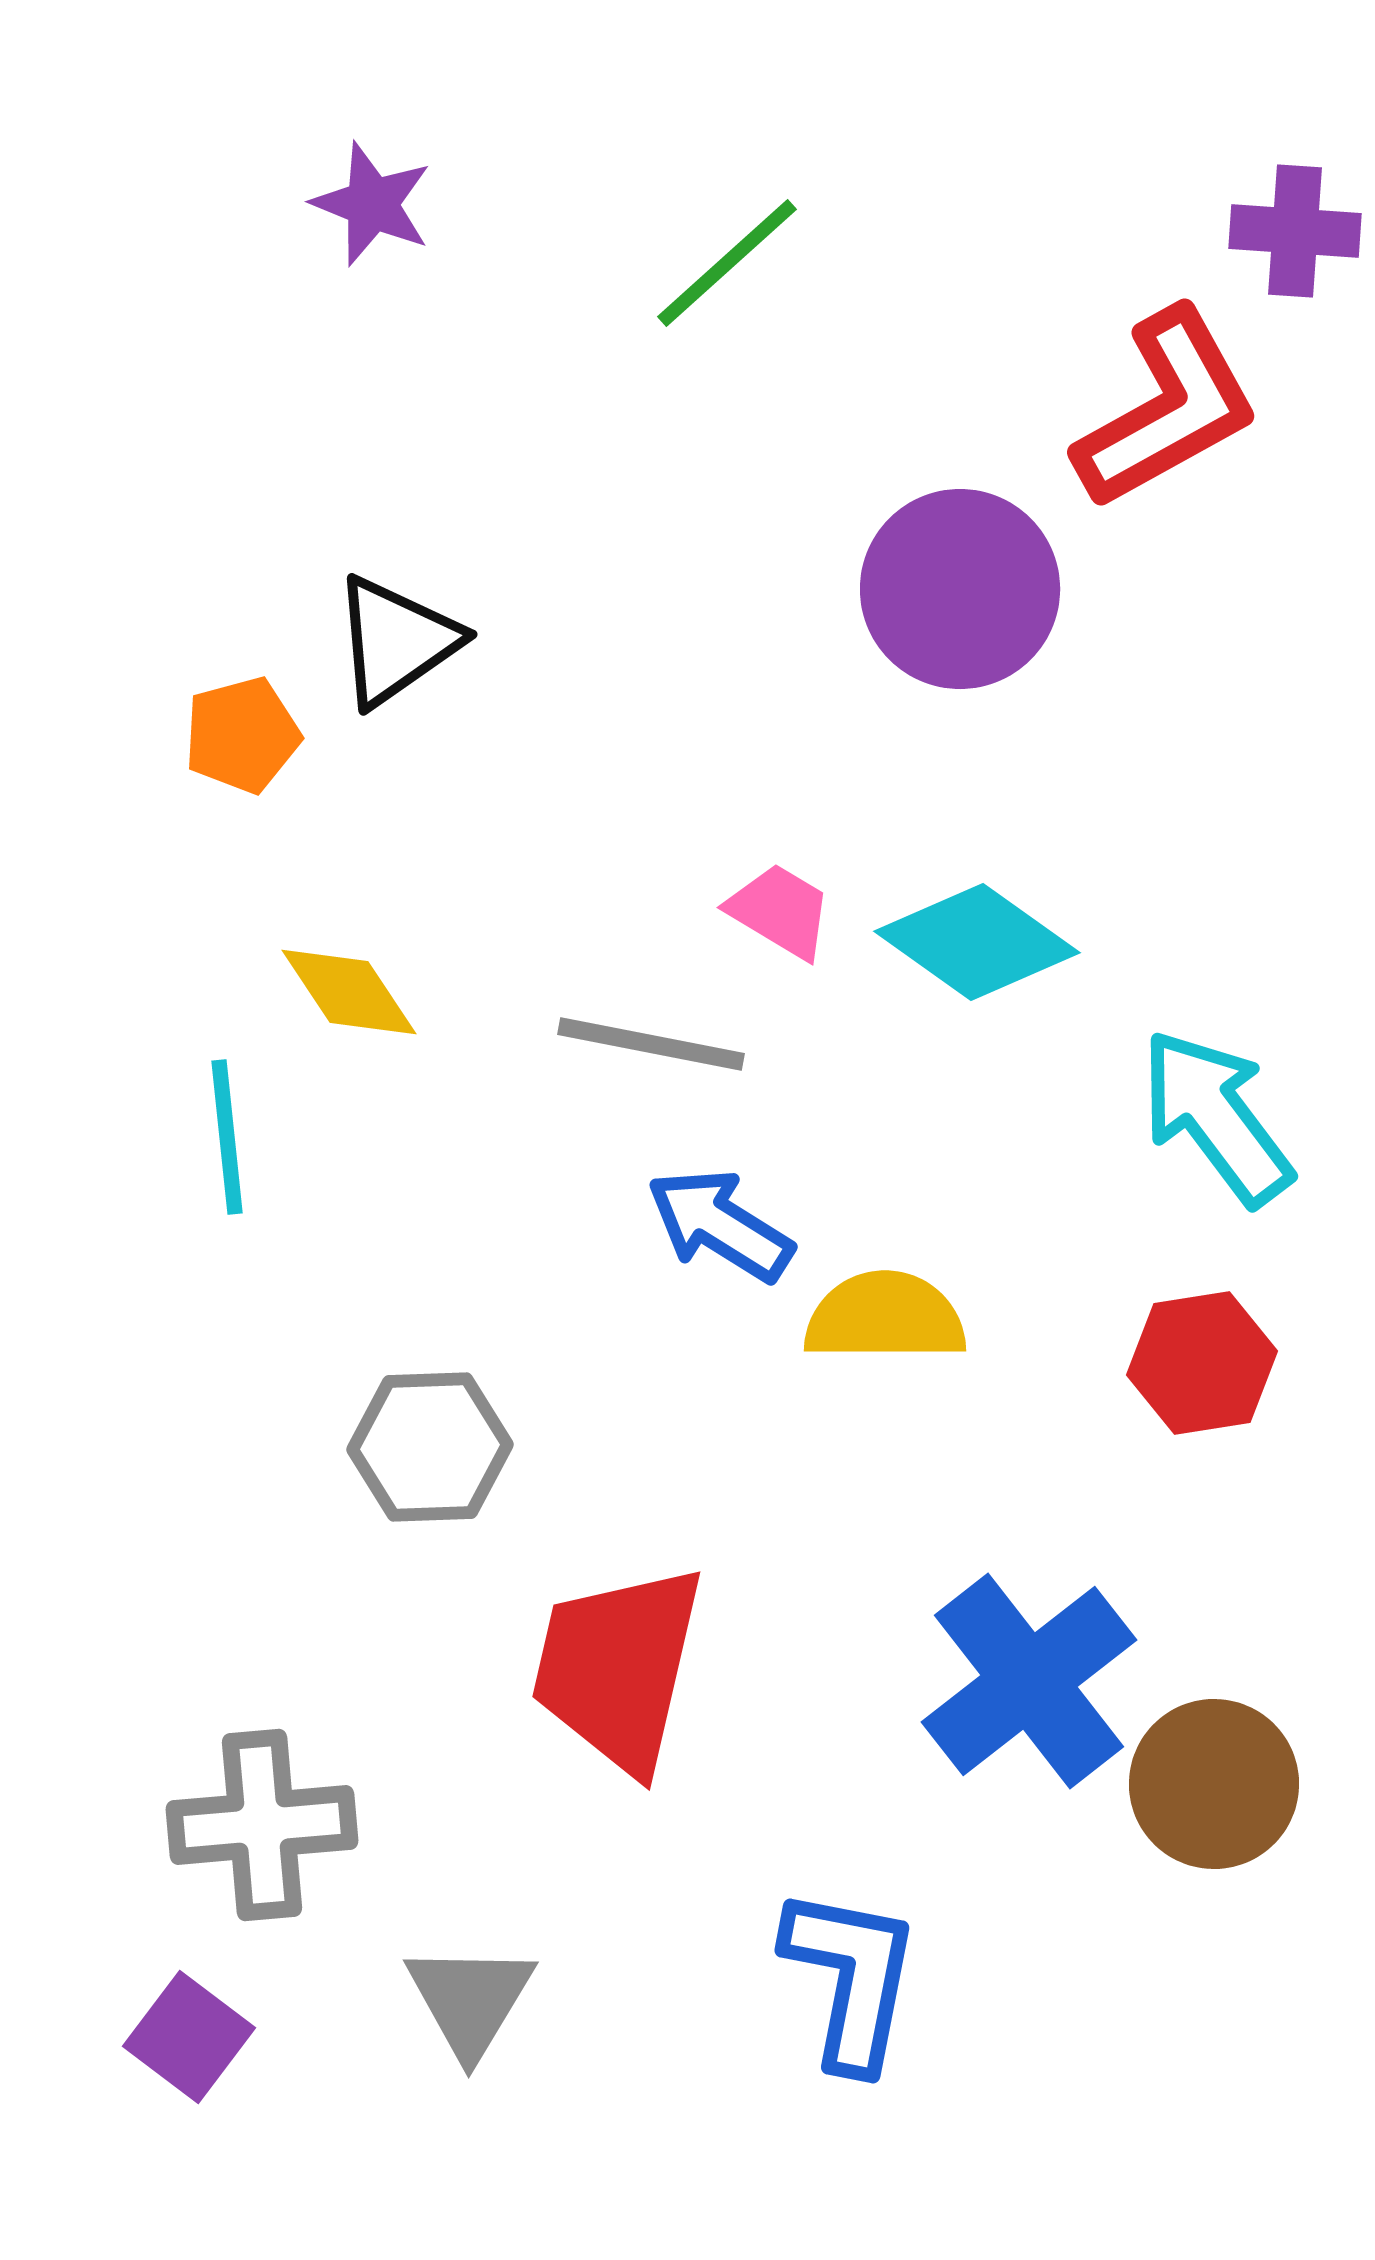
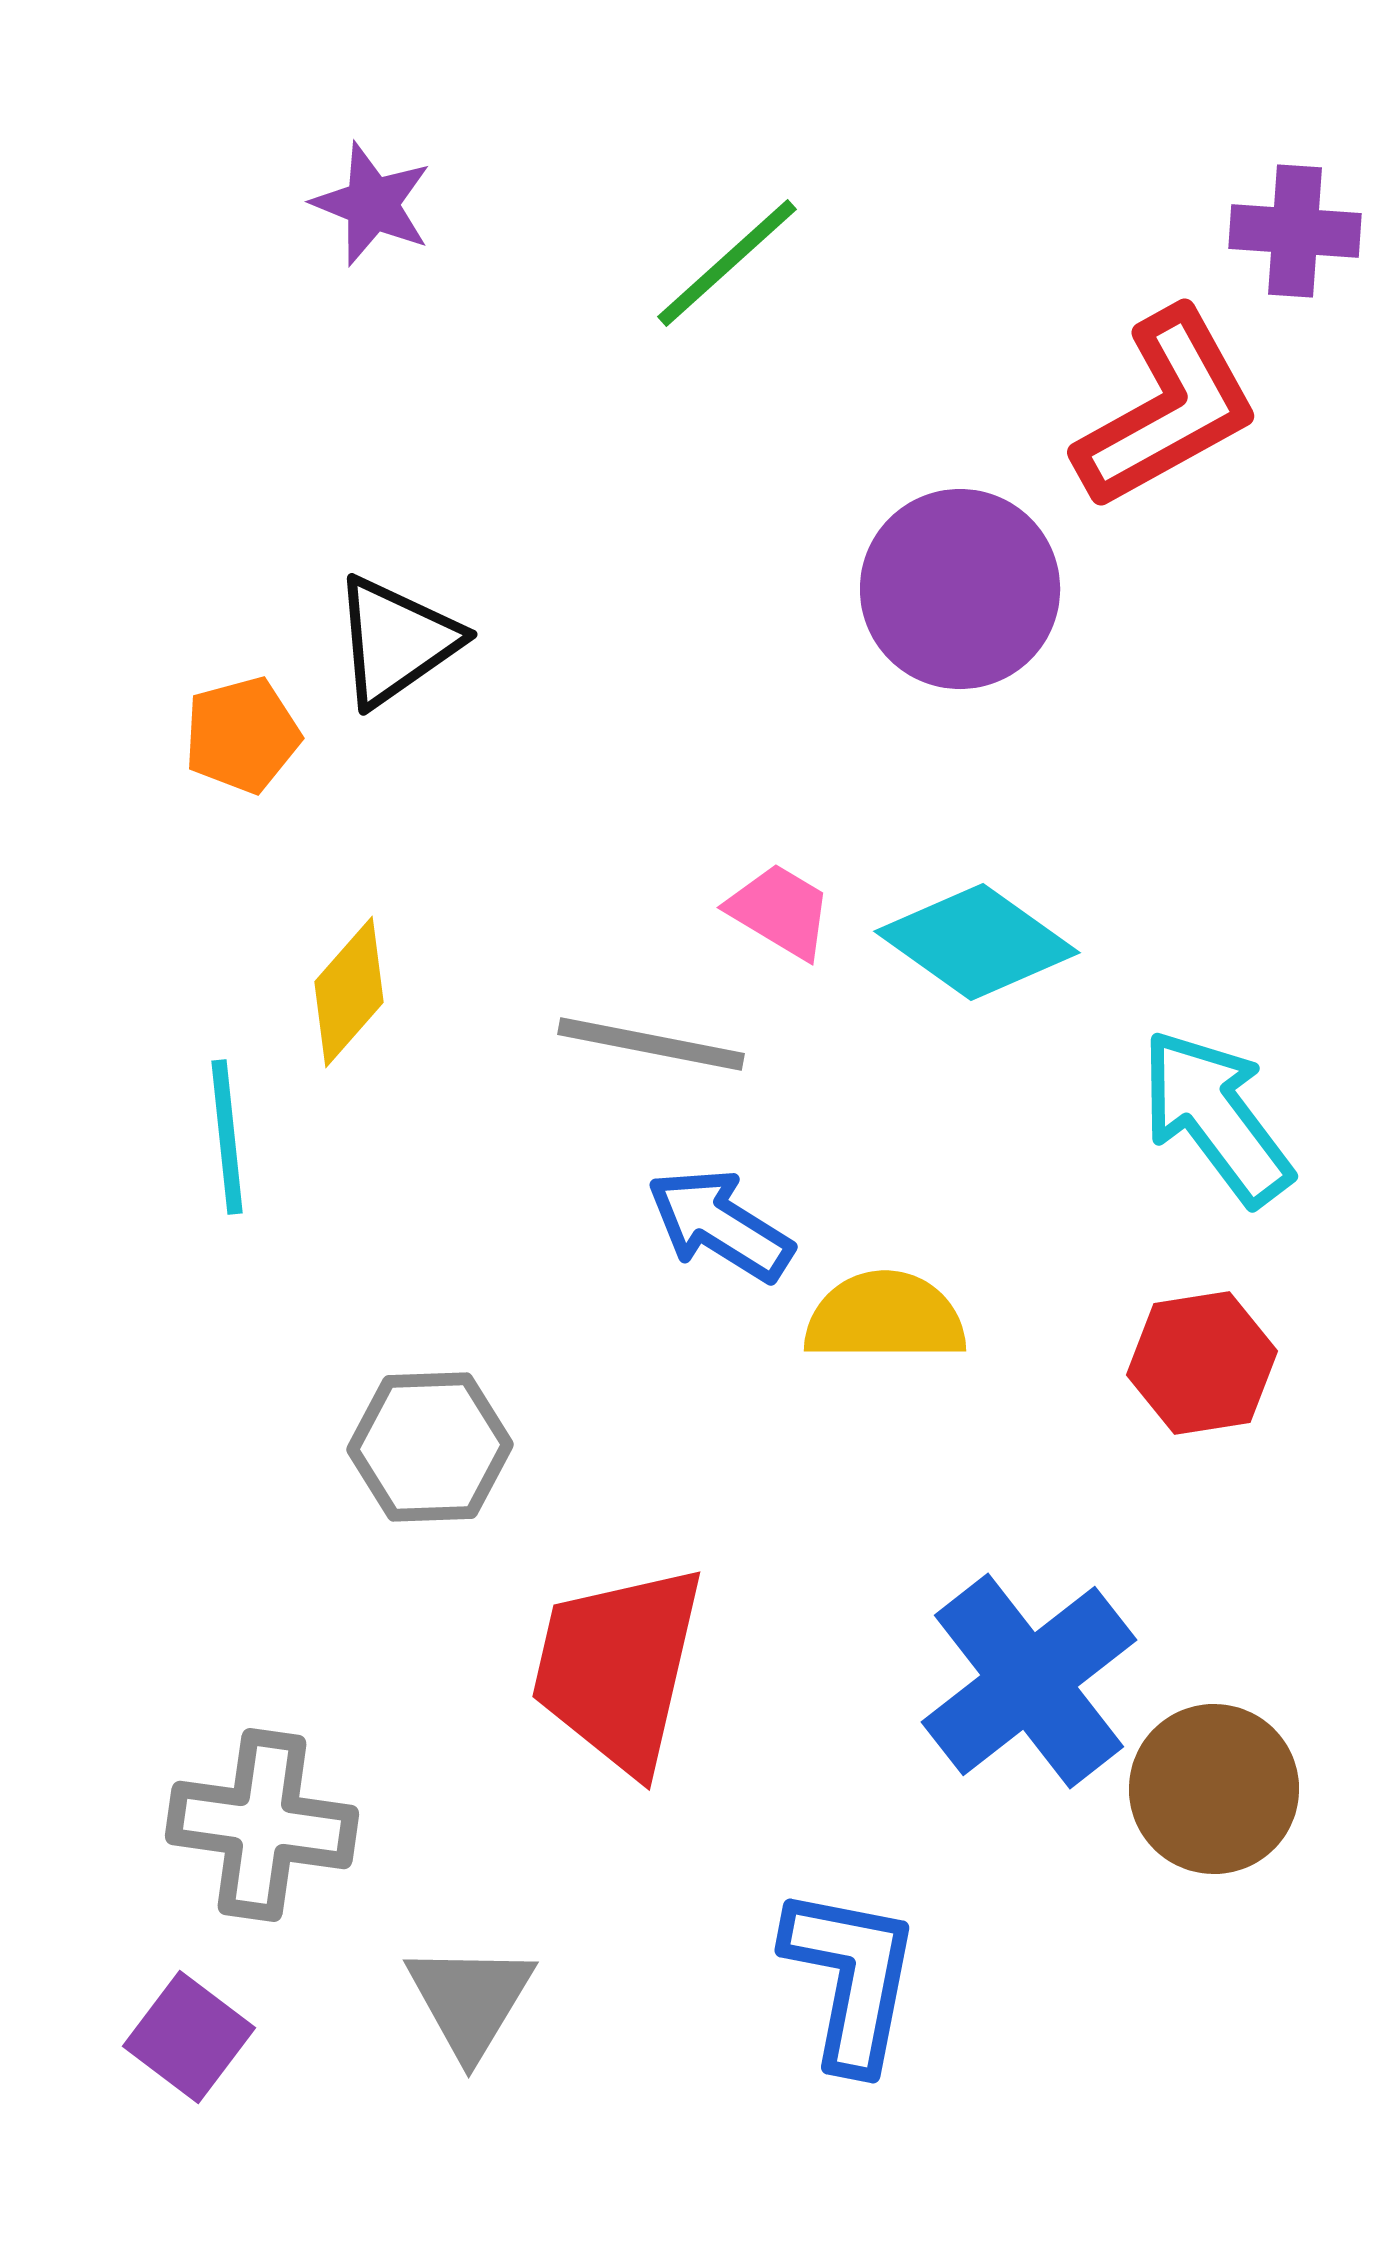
yellow diamond: rotated 75 degrees clockwise
brown circle: moved 5 px down
gray cross: rotated 13 degrees clockwise
